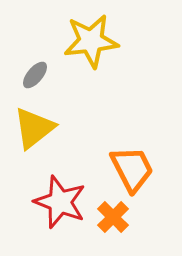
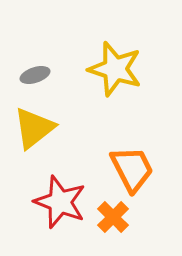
yellow star: moved 24 px right, 28 px down; rotated 24 degrees clockwise
gray ellipse: rotated 32 degrees clockwise
